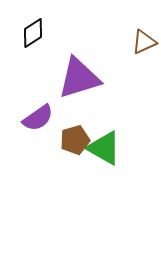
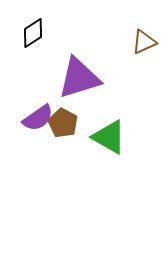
brown pentagon: moved 12 px left, 17 px up; rotated 28 degrees counterclockwise
green triangle: moved 5 px right, 11 px up
